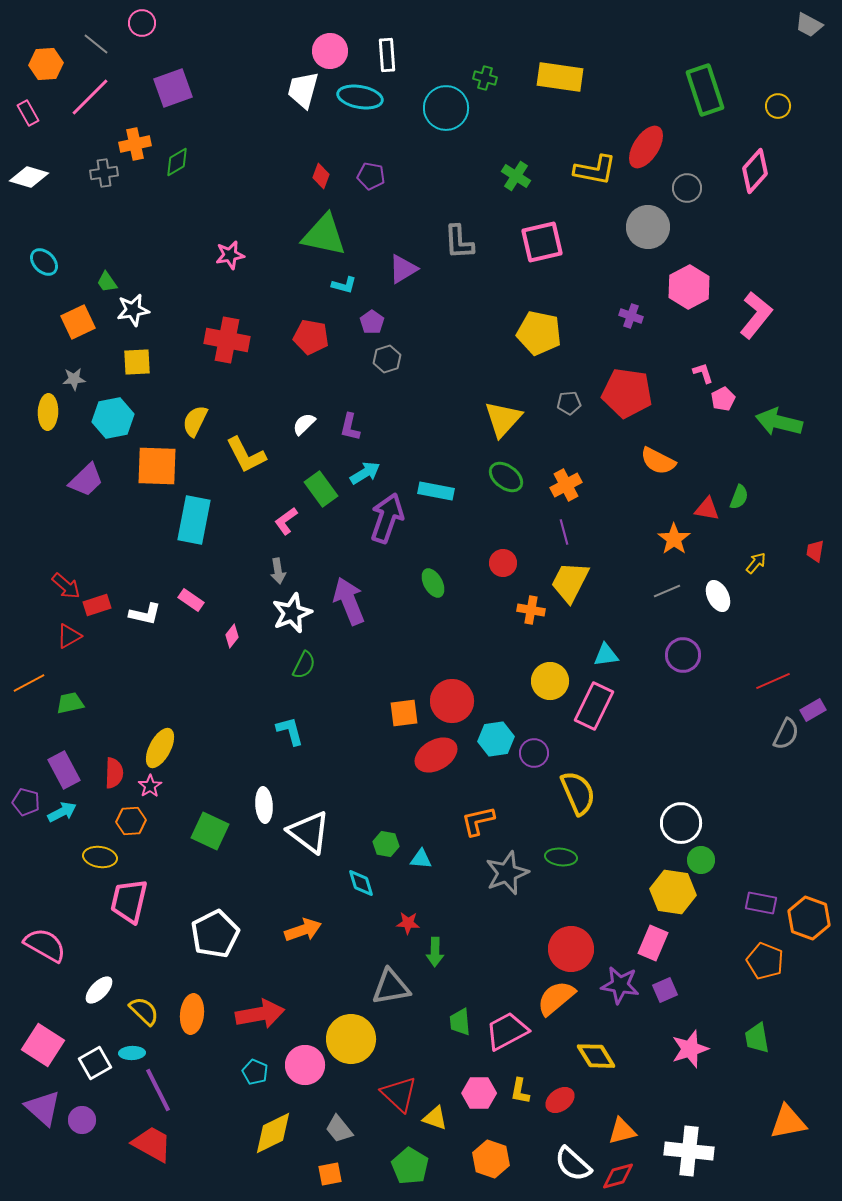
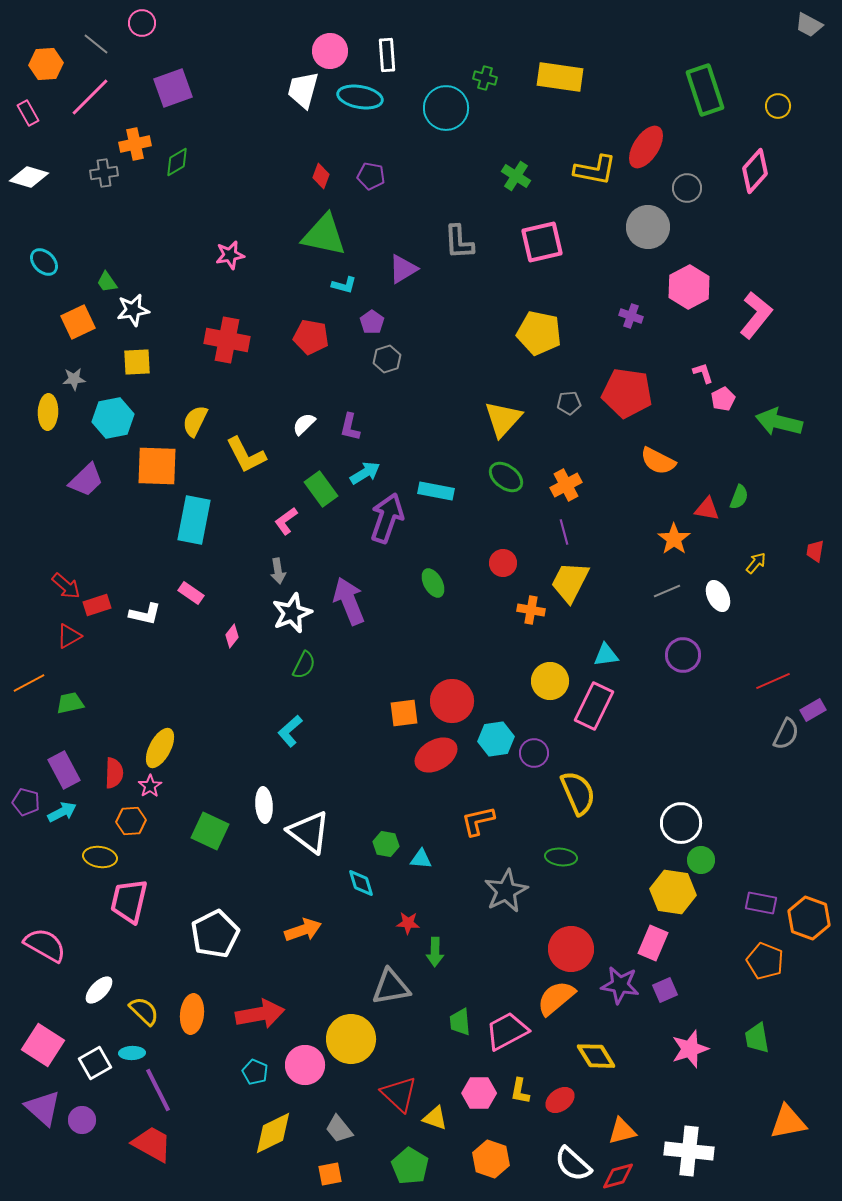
pink rectangle at (191, 600): moved 7 px up
cyan L-shape at (290, 731): rotated 116 degrees counterclockwise
gray star at (507, 873): moved 1 px left, 18 px down; rotated 6 degrees counterclockwise
